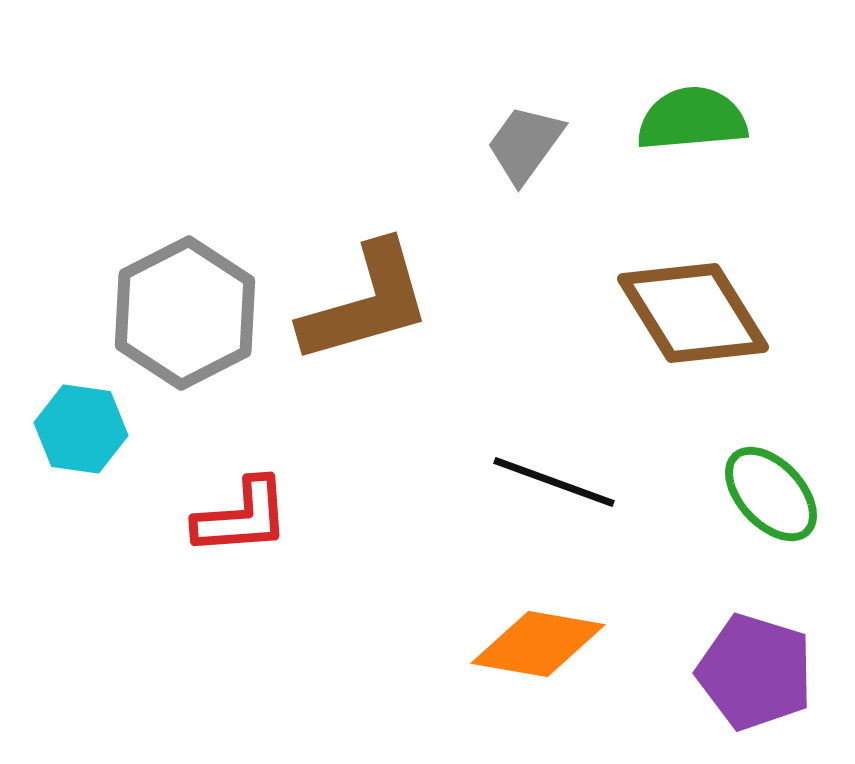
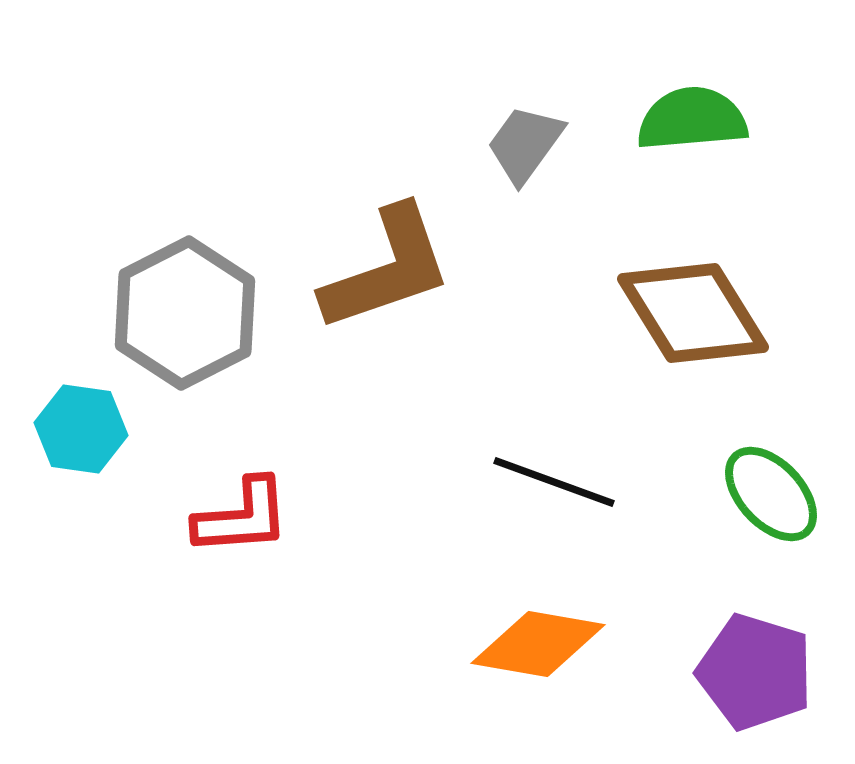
brown L-shape: moved 21 px right, 34 px up; rotated 3 degrees counterclockwise
